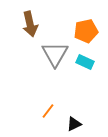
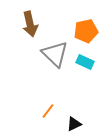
gray triangle: rotated 16 degrees counterclockwise
